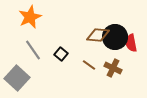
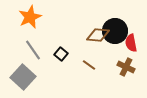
black circle: moved 6 px up
brown cross: moved 13 px right, 1 px up
gray square: moved 6 px right, 1 px up
